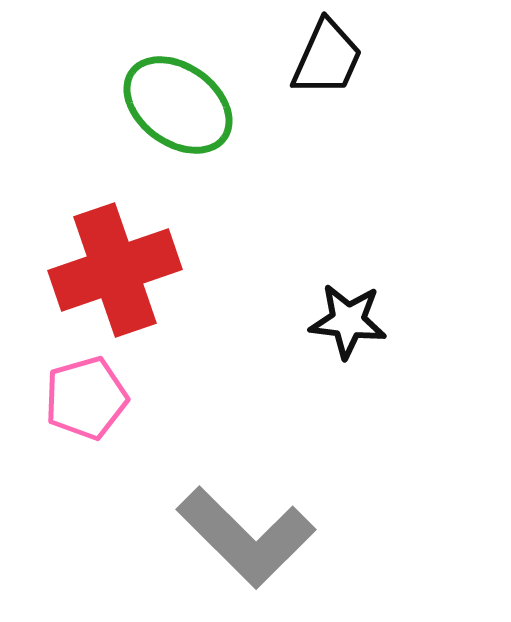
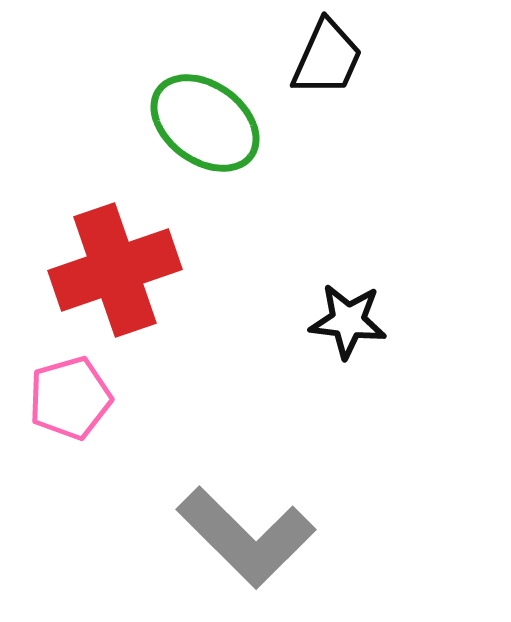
green ellipse: moved 27 px right, 18 px down
pink pentagon: moved 16 px left
